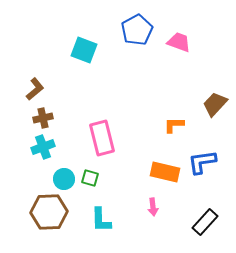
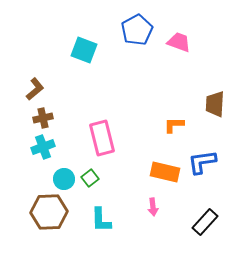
brown trapezoid: rotated 40 degrees counterclockwise
green square: rotated 36 degrees clockwise
